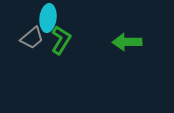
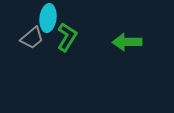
green L-shape: moved 6 px right, 3 px up
